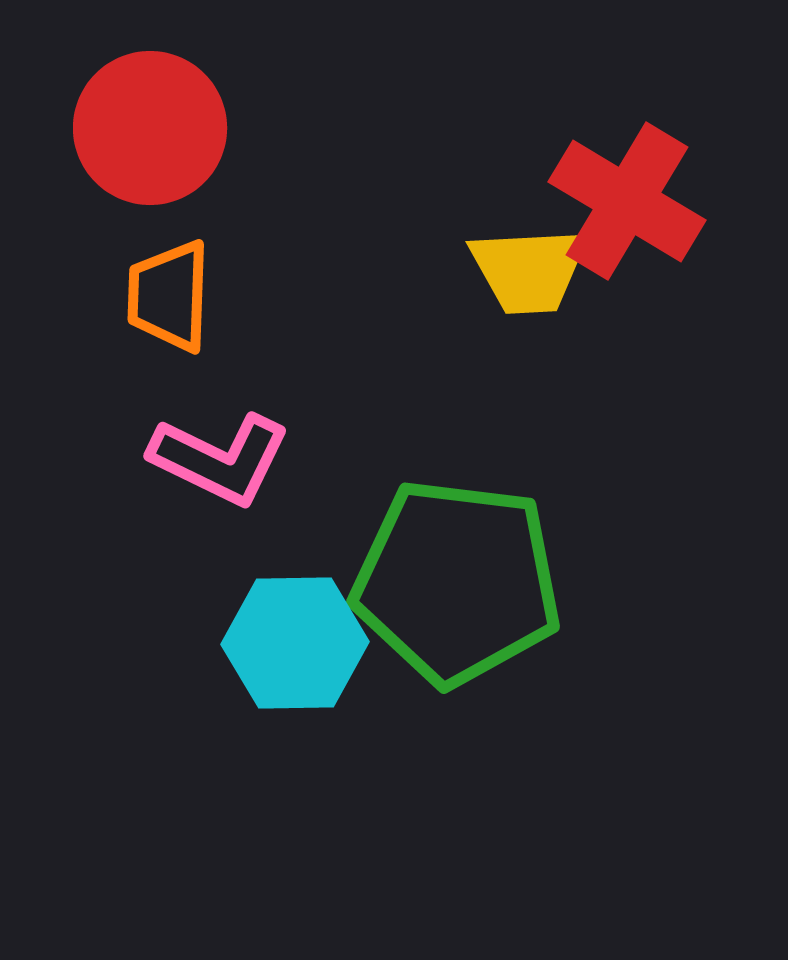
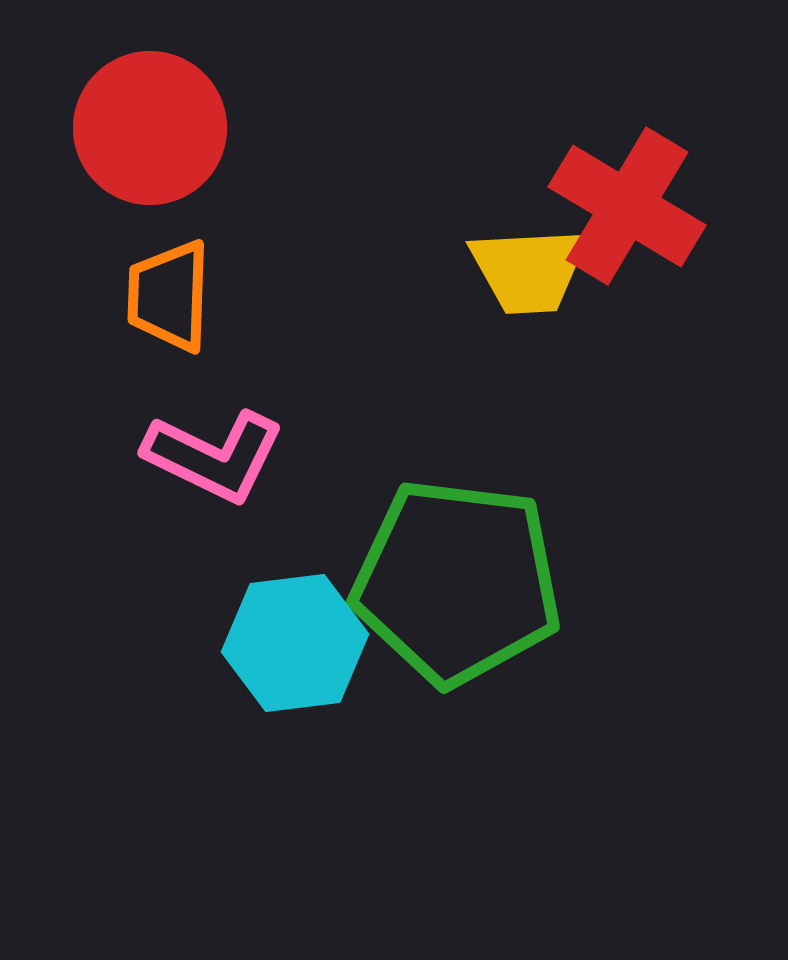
red cross: moved 5 px down
pink L-shape: moved 6 px left, 3 px up
cyan hexagon: rotated 6 degrees counterclockwise
